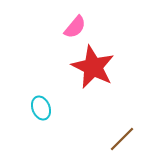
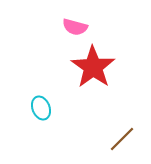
pink semicircle: rotated 65 degrees clockwise
red star: rotated 9 degrees clockwise
